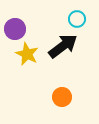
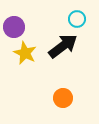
purple circle: moved 1 px left, 2 px up
yellow star: moved 2 px left, 1 px up
orange circle: moved 1 px right, 1 px down
